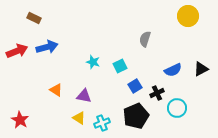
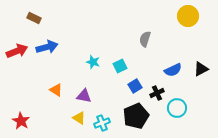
red star: moved 1 px right, 1 px down
